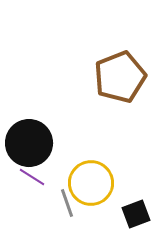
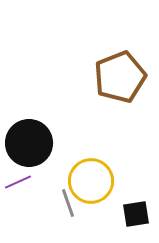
purple line: moved 14 px left, 5 px down; rotated 56 degrees counterclockwise
yellow circle: moved 2 px up
gray line: moved 1 px right
black square: rotated 12 degrees clockwise
